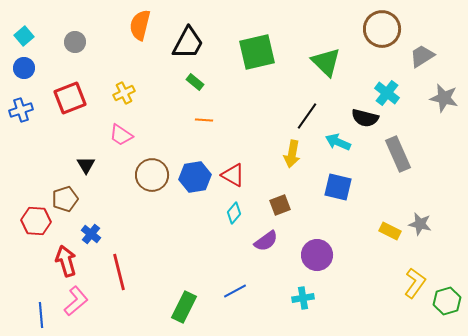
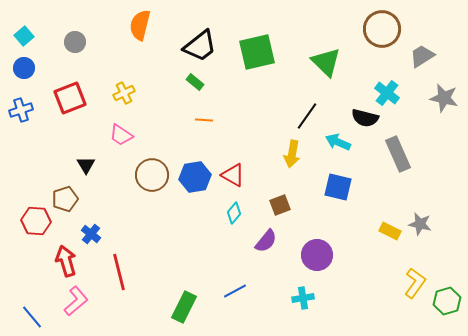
black trapezoid at (188, 43): moved 12 px right, 3 px down; rotated 24 degrees clockwise
purple semicircle at (266, 241): rotated 15 degrees counterclockwise
blue line at (41, 315): moved 9 px left, 2 px down; rotated 35 degrees counterclockwise
